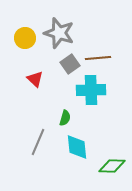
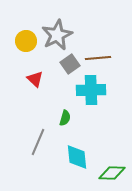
gray star: moved 2 px left, 2 px down; rotated 28 degrees clockwise
yellow circle: moved 1 px right, 3 px down
cyan diamond: moved 10 px down
green diamond: moved 7 px down
